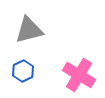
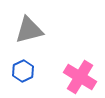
pink cross: moved 1 px right, 2 px down
